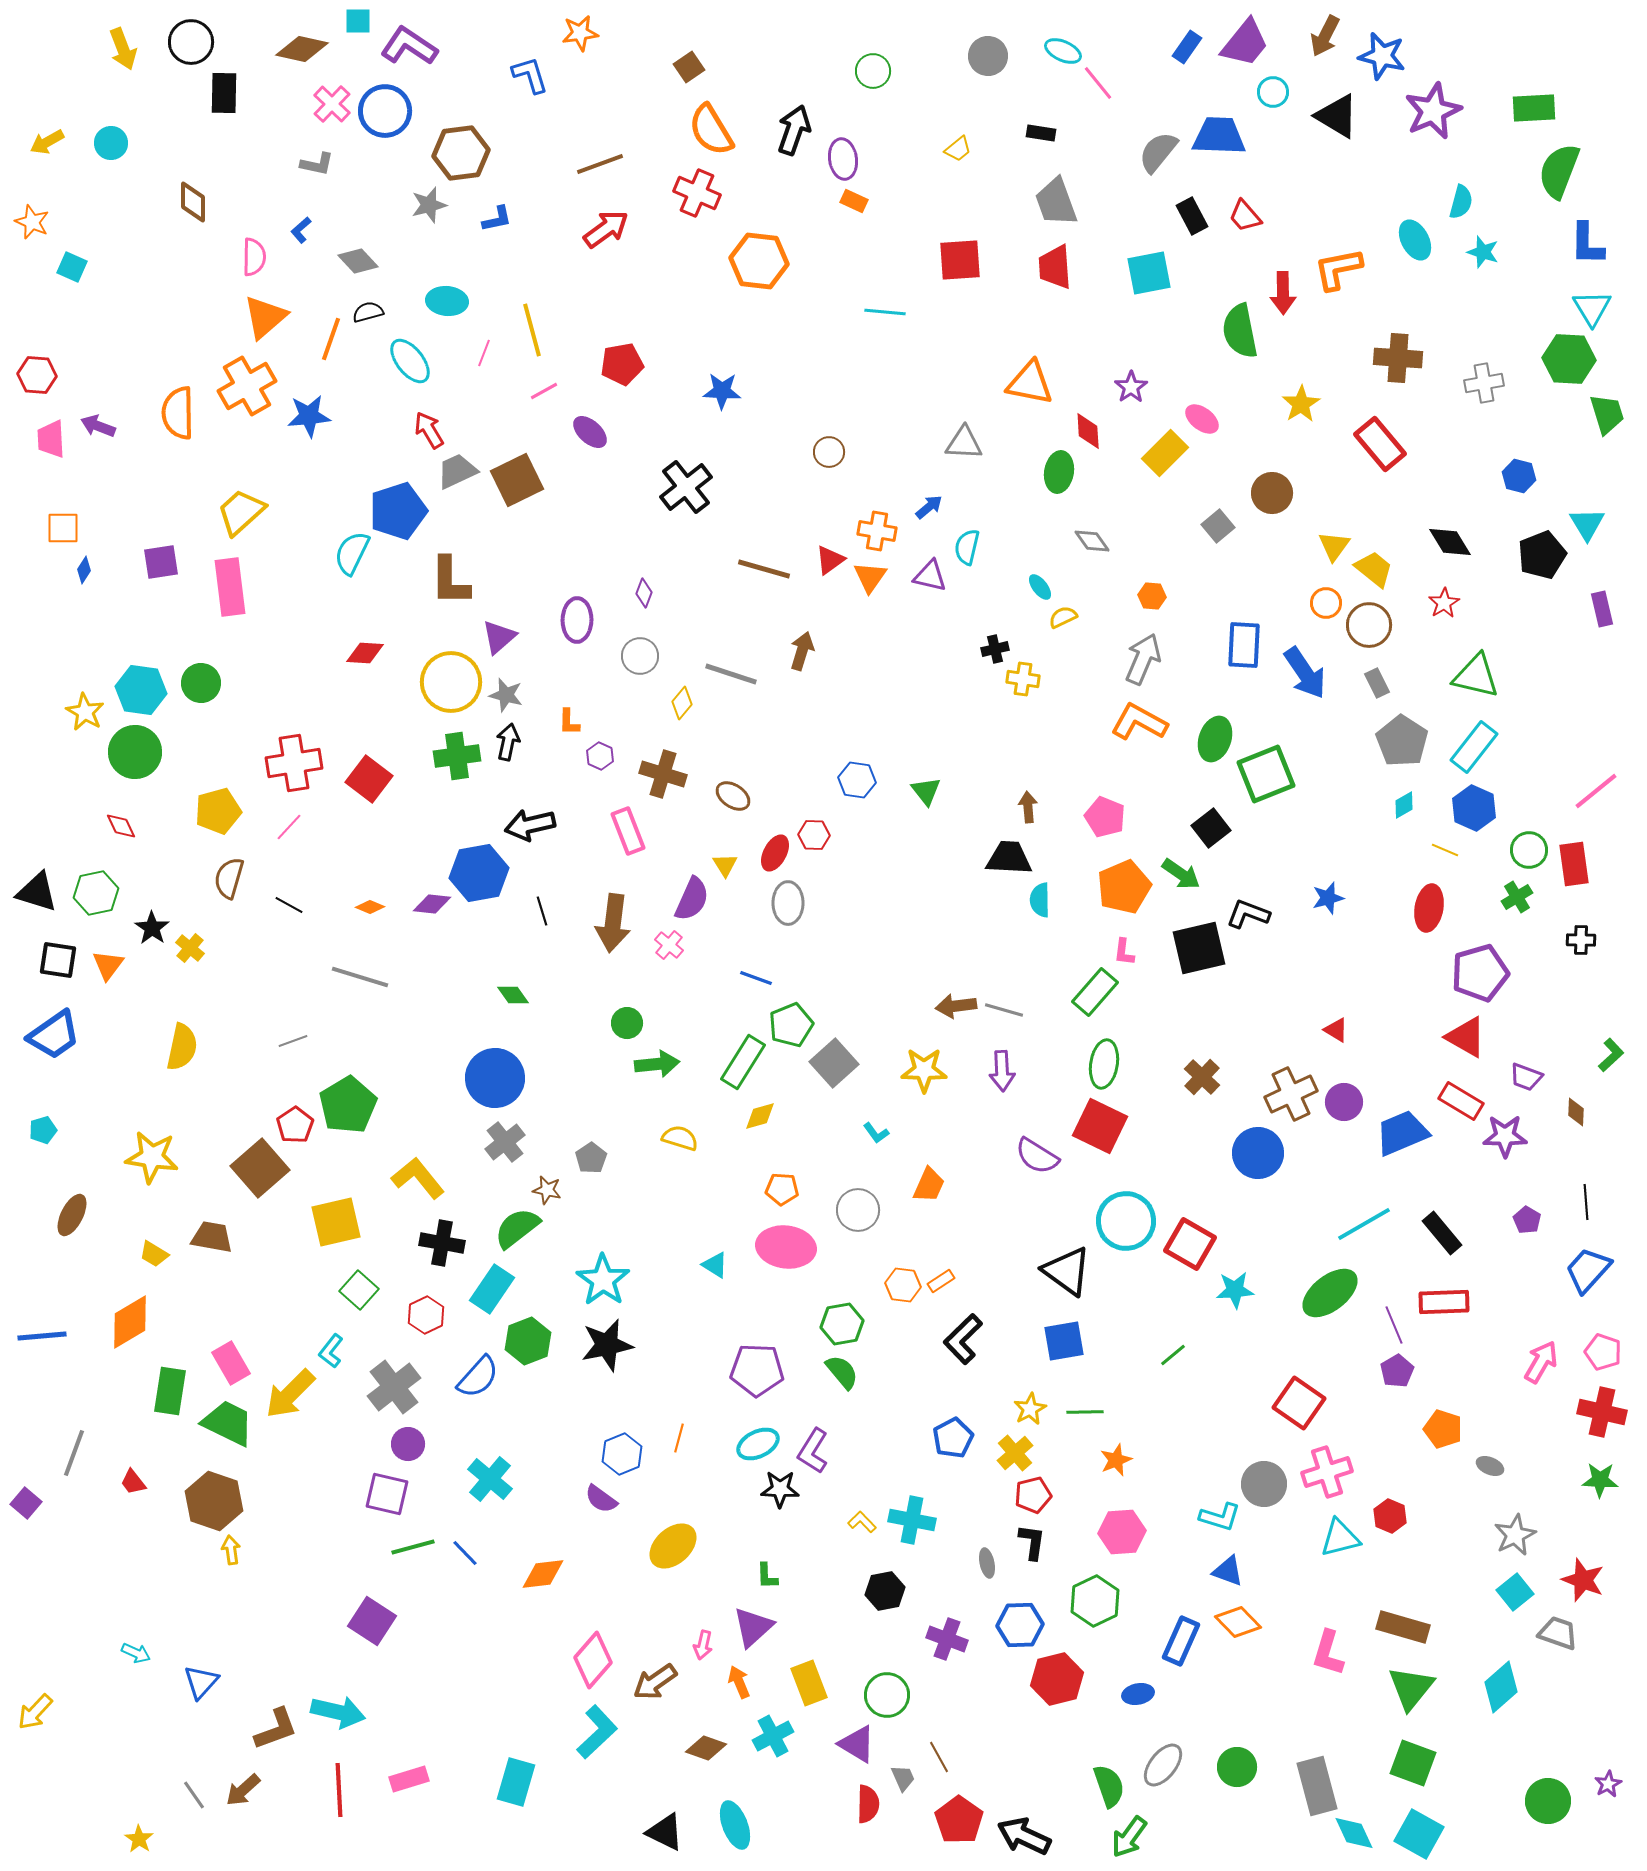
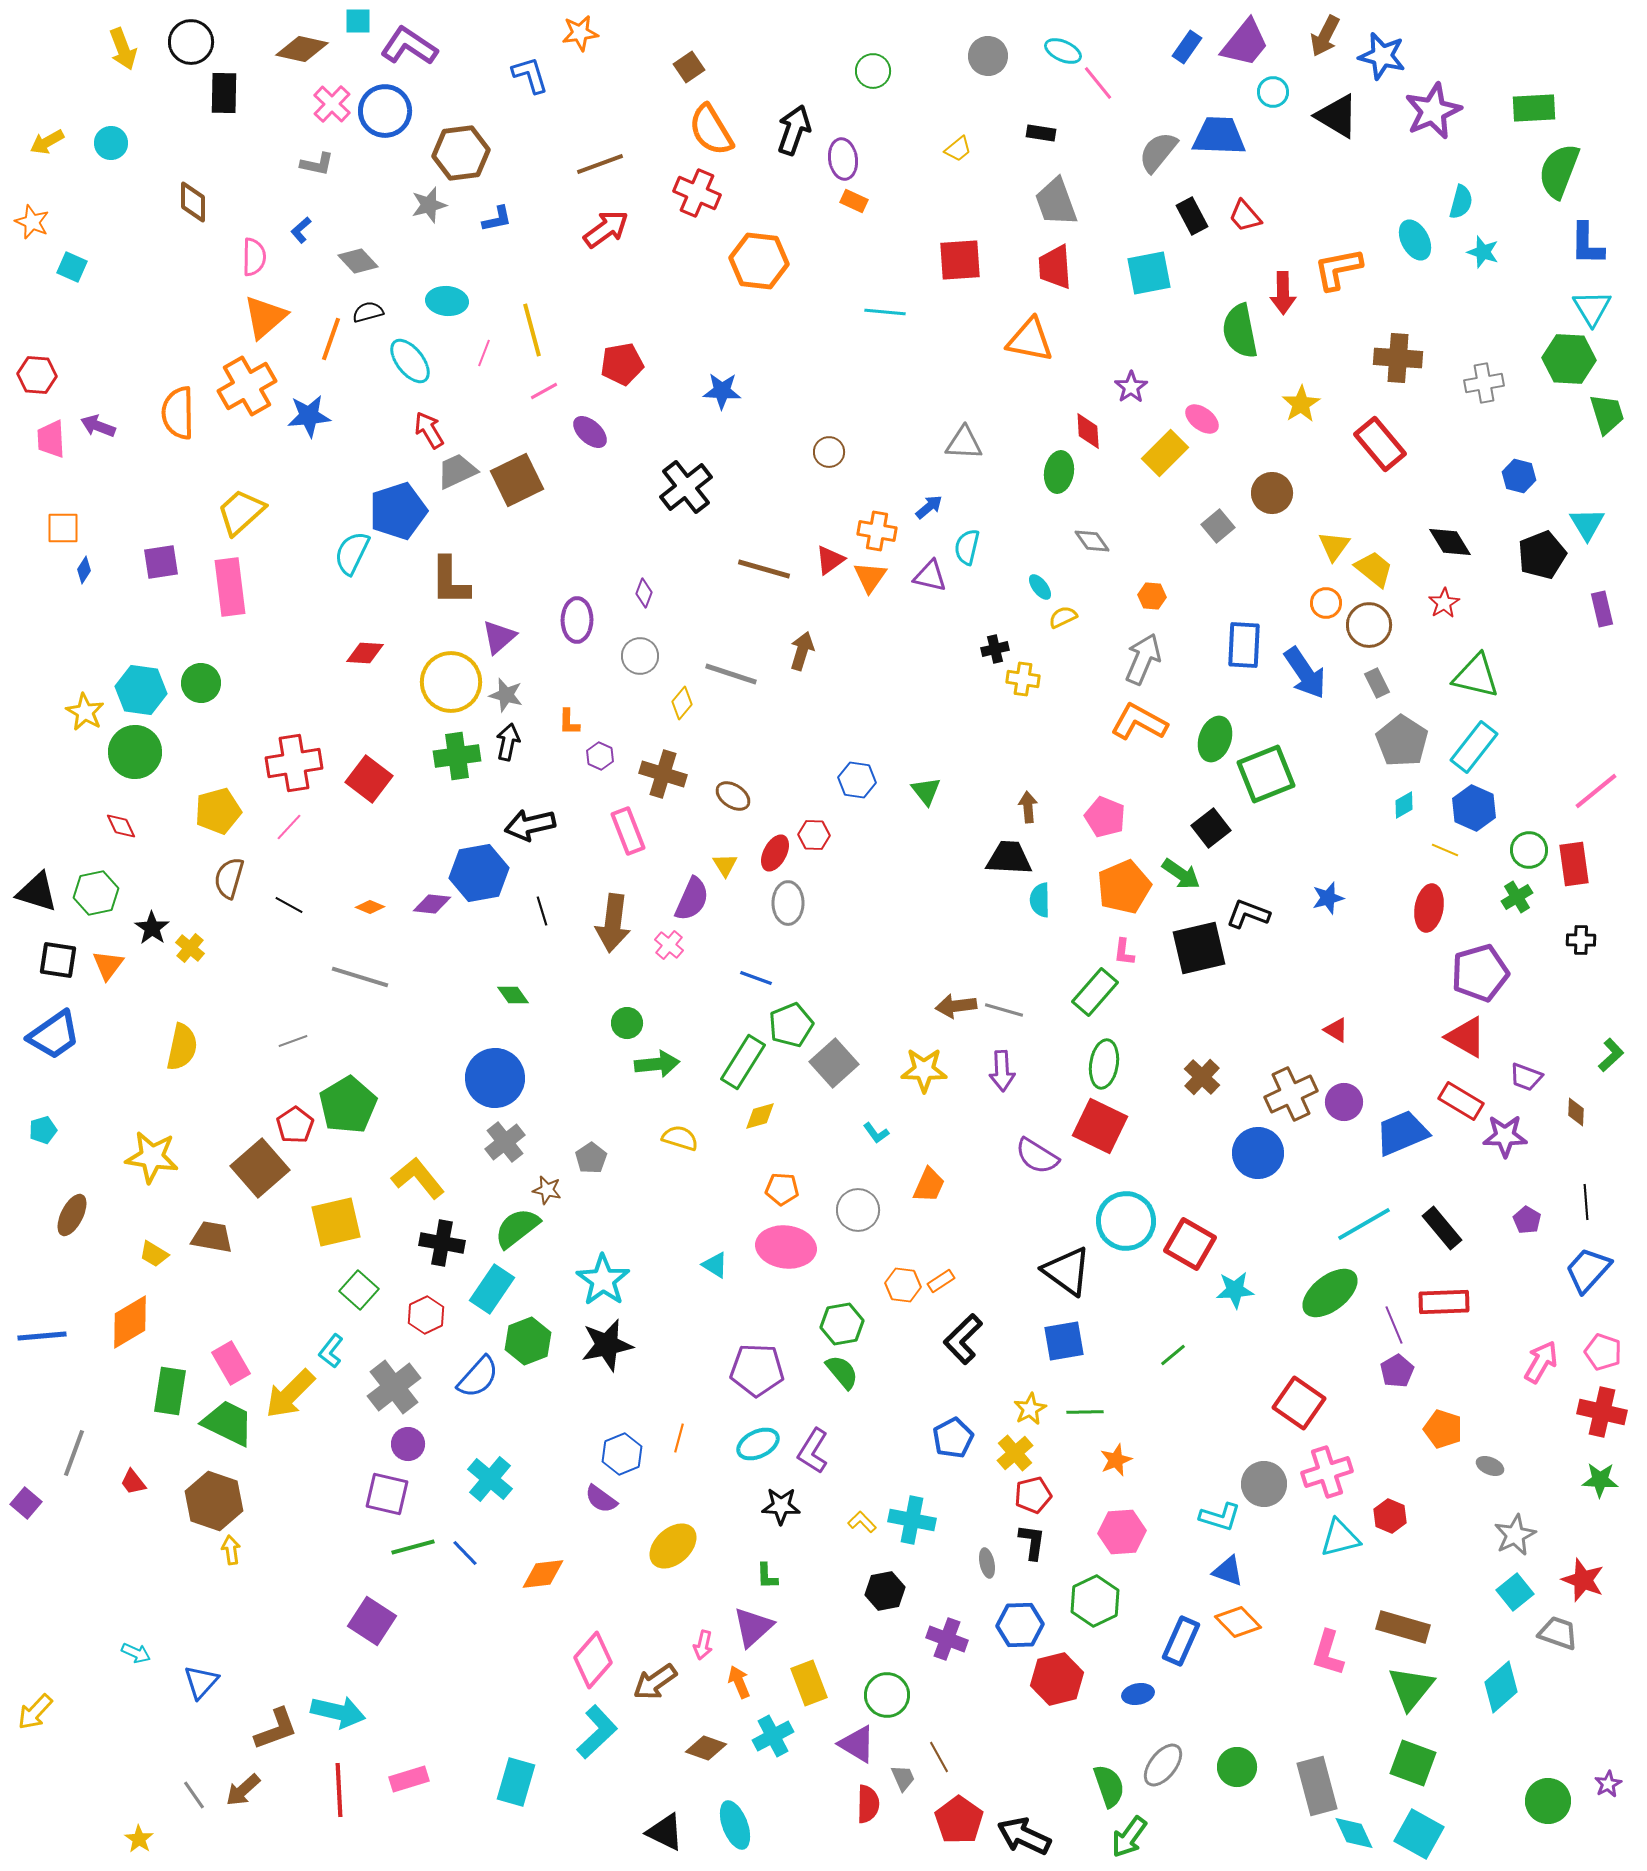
orange triangle at (1030, 383): moved 43 px up
black rectangle at (1442, 1233): moved 5 px up
black star at (780, 1489): moved 1 px right, 17 px down
